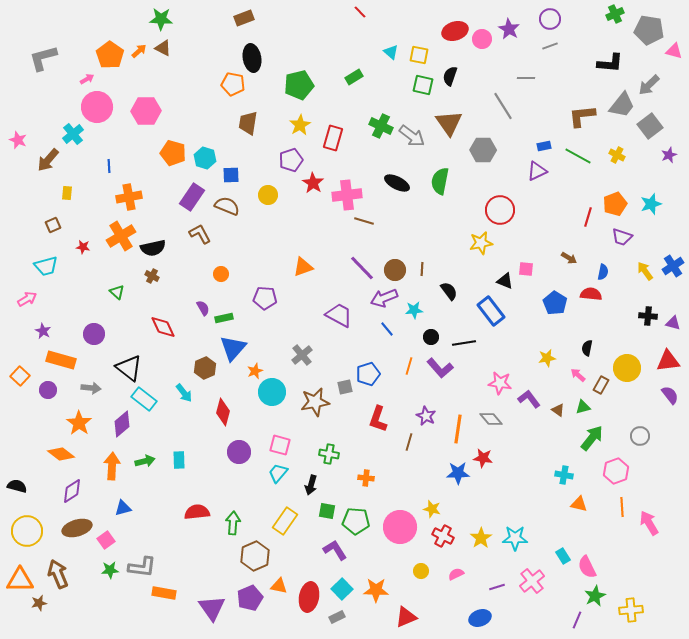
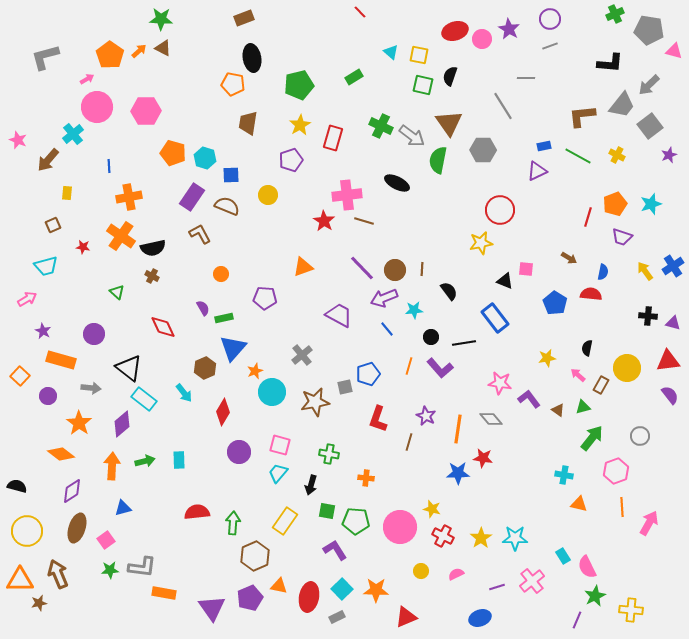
gray L-shape at (43, 58): moved 2 px right, 1 px up
green semicircle at (440, 181): moved 2 px left, 21 px up
red star at (313, 183): moved 11 px right, 38 px down
orange cross at (121, 236): rotated 24 degrees counterclockwise
blue rectangle at (491, 311): moved 4 px right, 7 px down
purple circle at (48, 390): moved 6 px down
red diamond at (223, 412): rotated 16 degrees clockwise
pink arrow at (649, 523): rotated 60 degrees clockwise
brown ellipse at (77, 528): rotated 56 degrees counterclockwise
yellow cross at (631, 610): rotated 10 degrees clockwise
